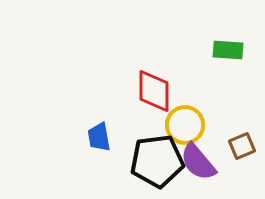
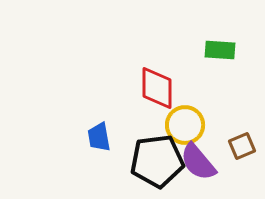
green rectangle: moved 8 px left
red diamond: moved 3 px right, 3 px up
